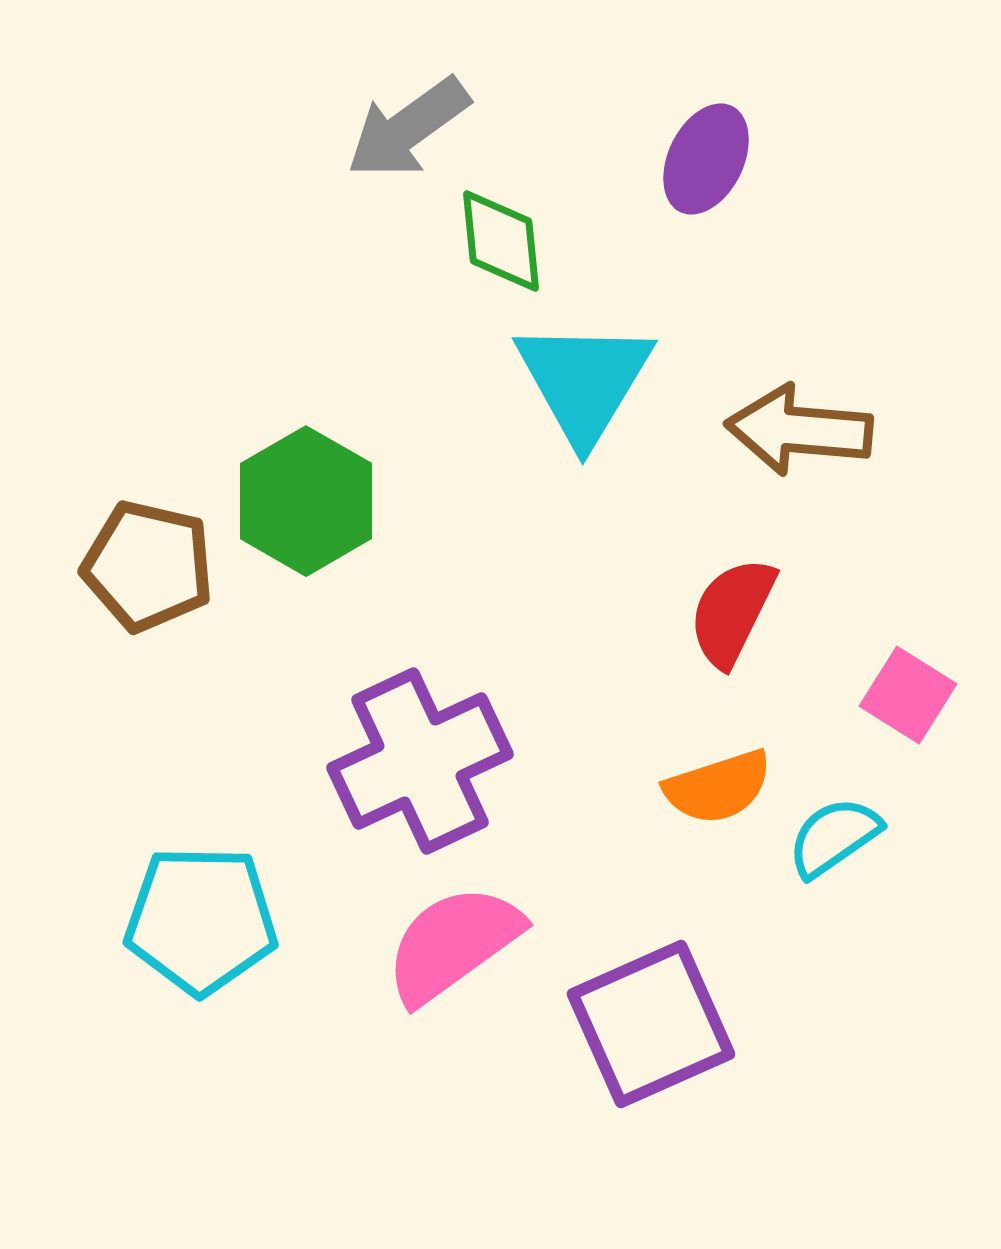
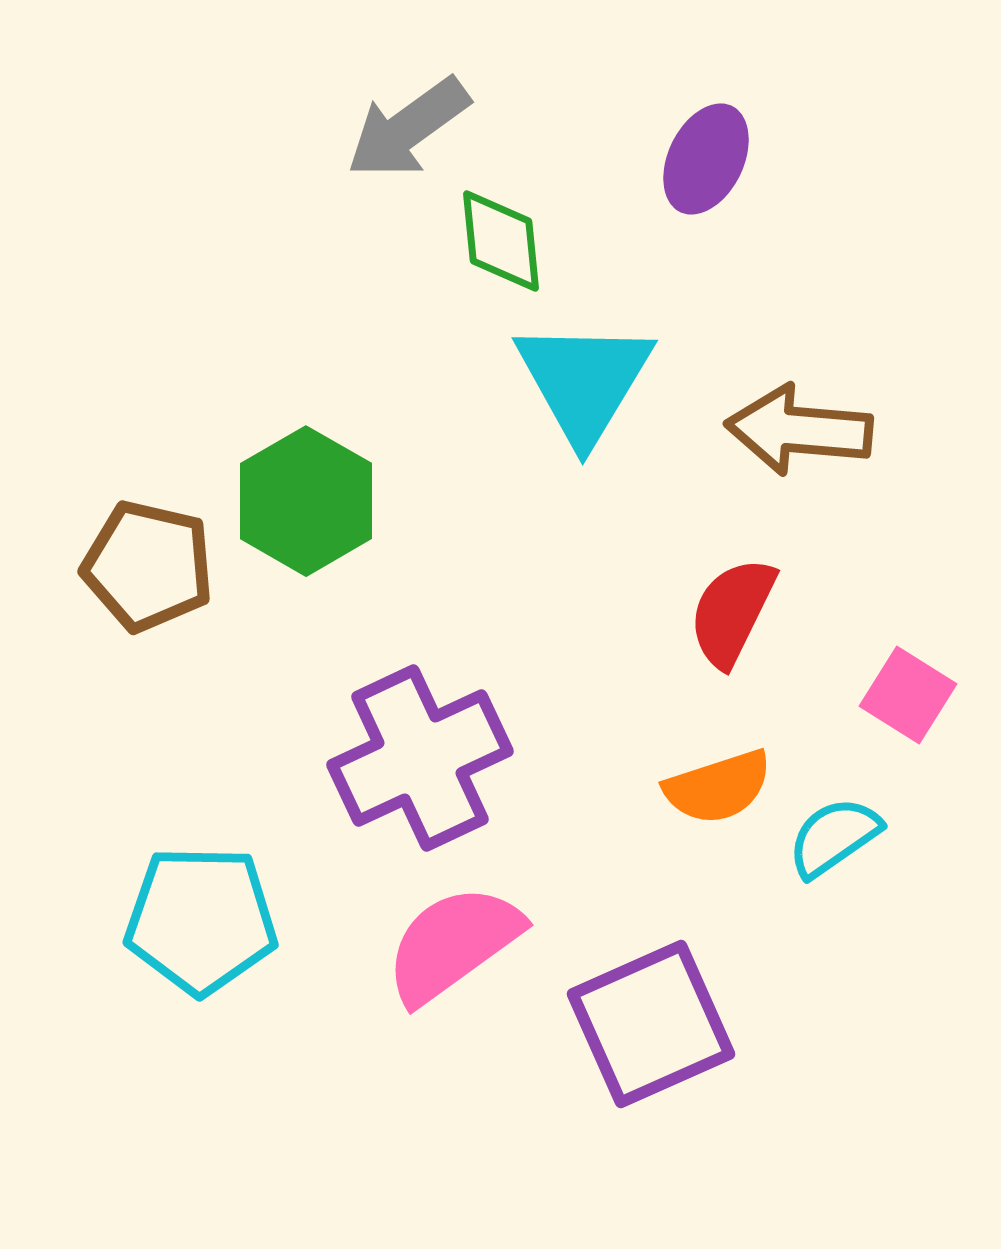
purple cross: moved 3 px up
